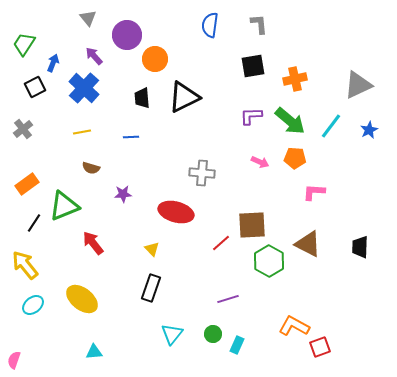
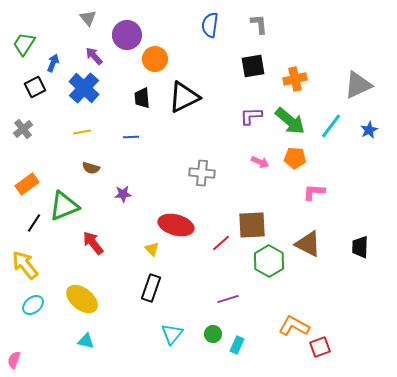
red ellipse at (176, 212): moved 13 px down
cyan triangle at (94, 352): moved 8 px left, 11 px up; rotated 18 degrees clockwise
